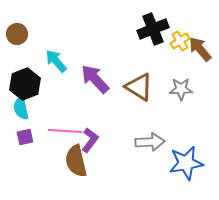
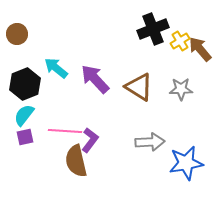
cyan arrow: moved 7 px down; rotated 10 degrees counterclockwise
cyan semicircle: moved 3 px right, 7 px down; rotated 50 degrees clockwise
